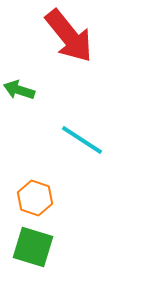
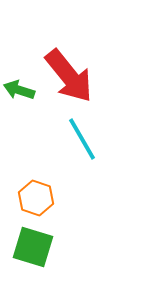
red arrow: moved 40 px down
cyan line: moved 1 px up; rotated 27 degrees clockwise
orange hexagon: moved 1 px right
